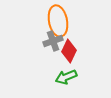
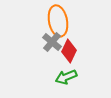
gray cross: moved 1 px left, 1 px down; rotated 30 degrees counterclockwise
